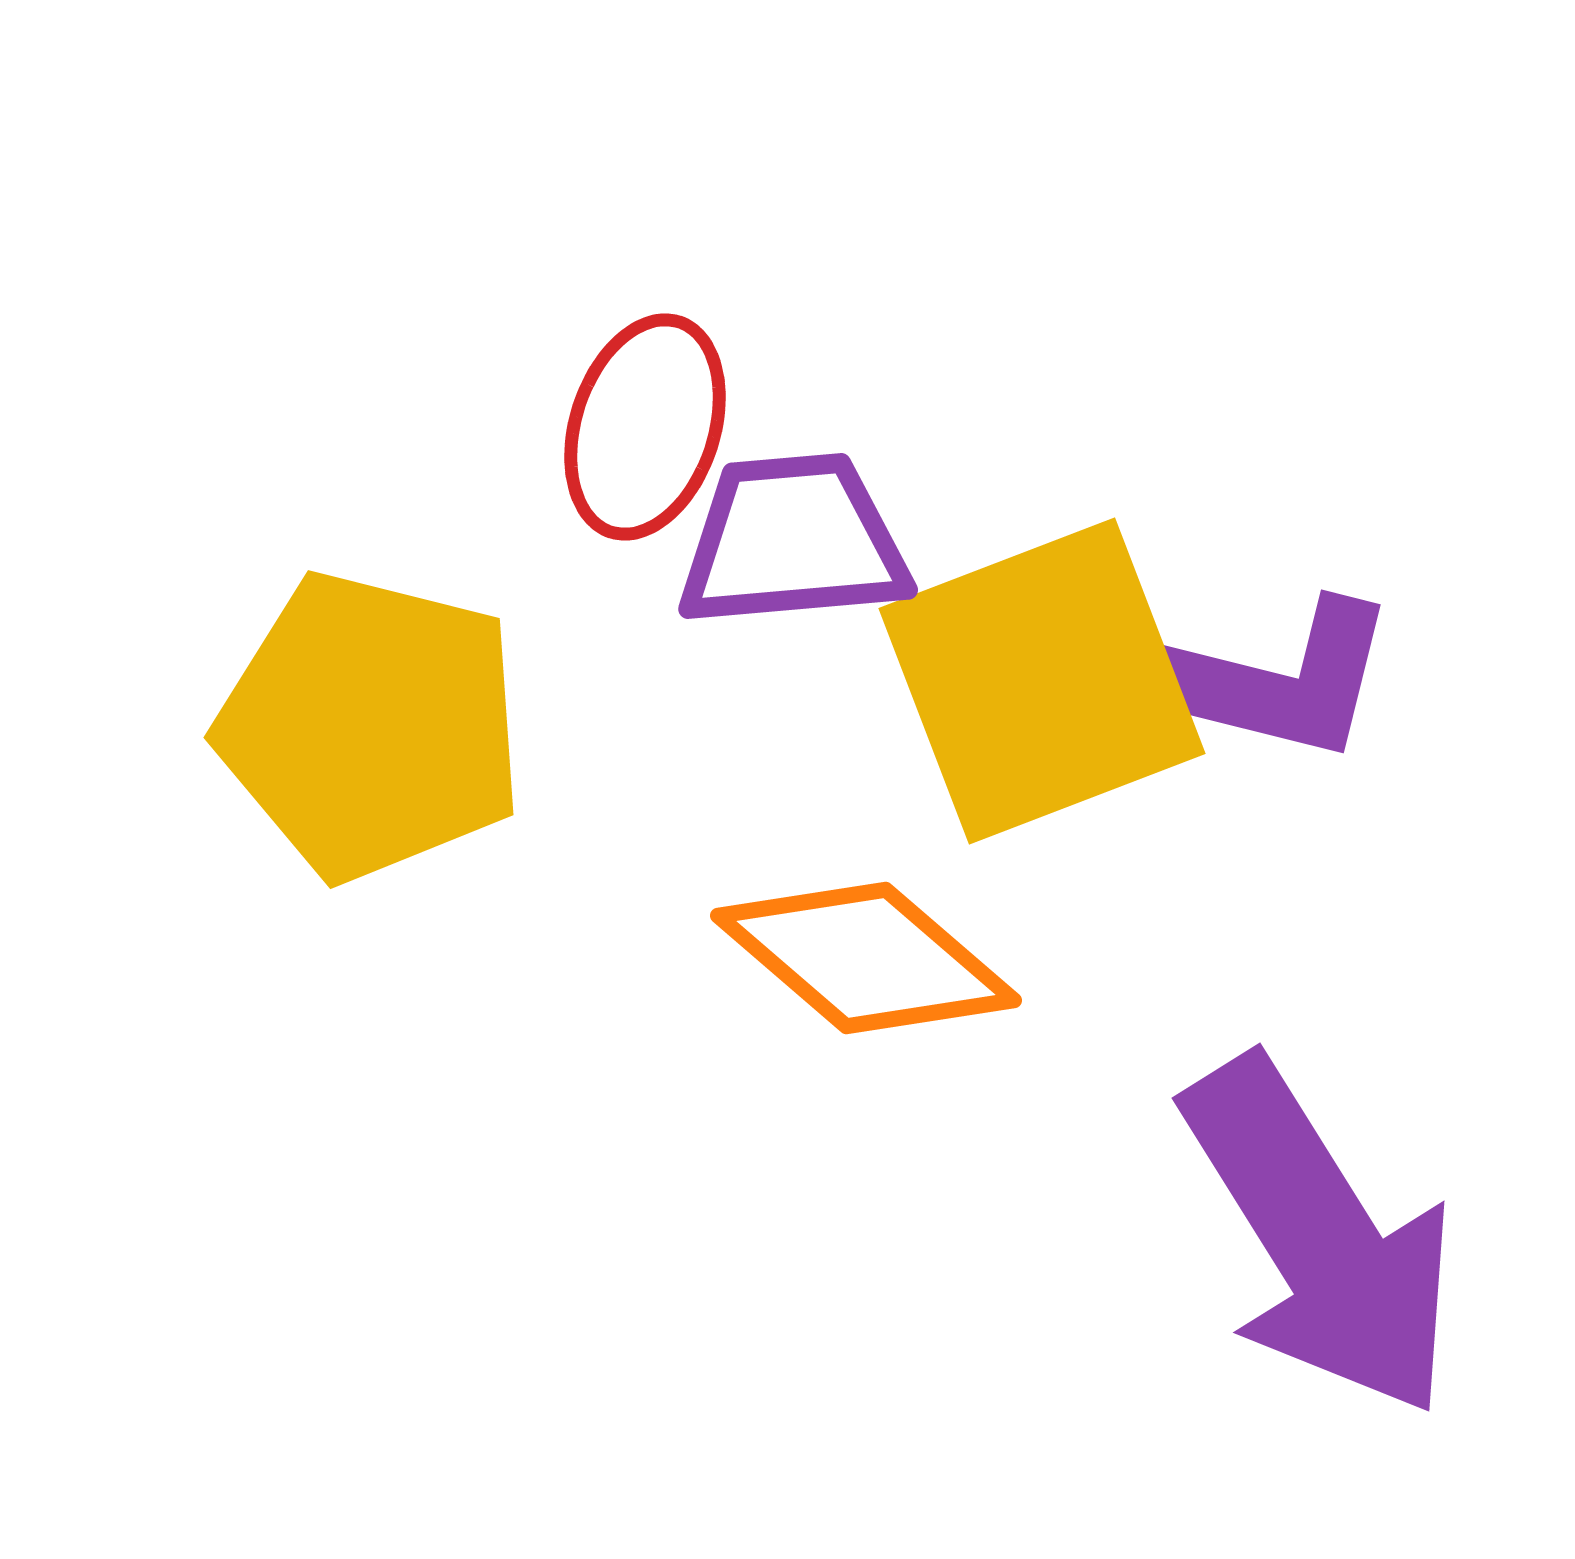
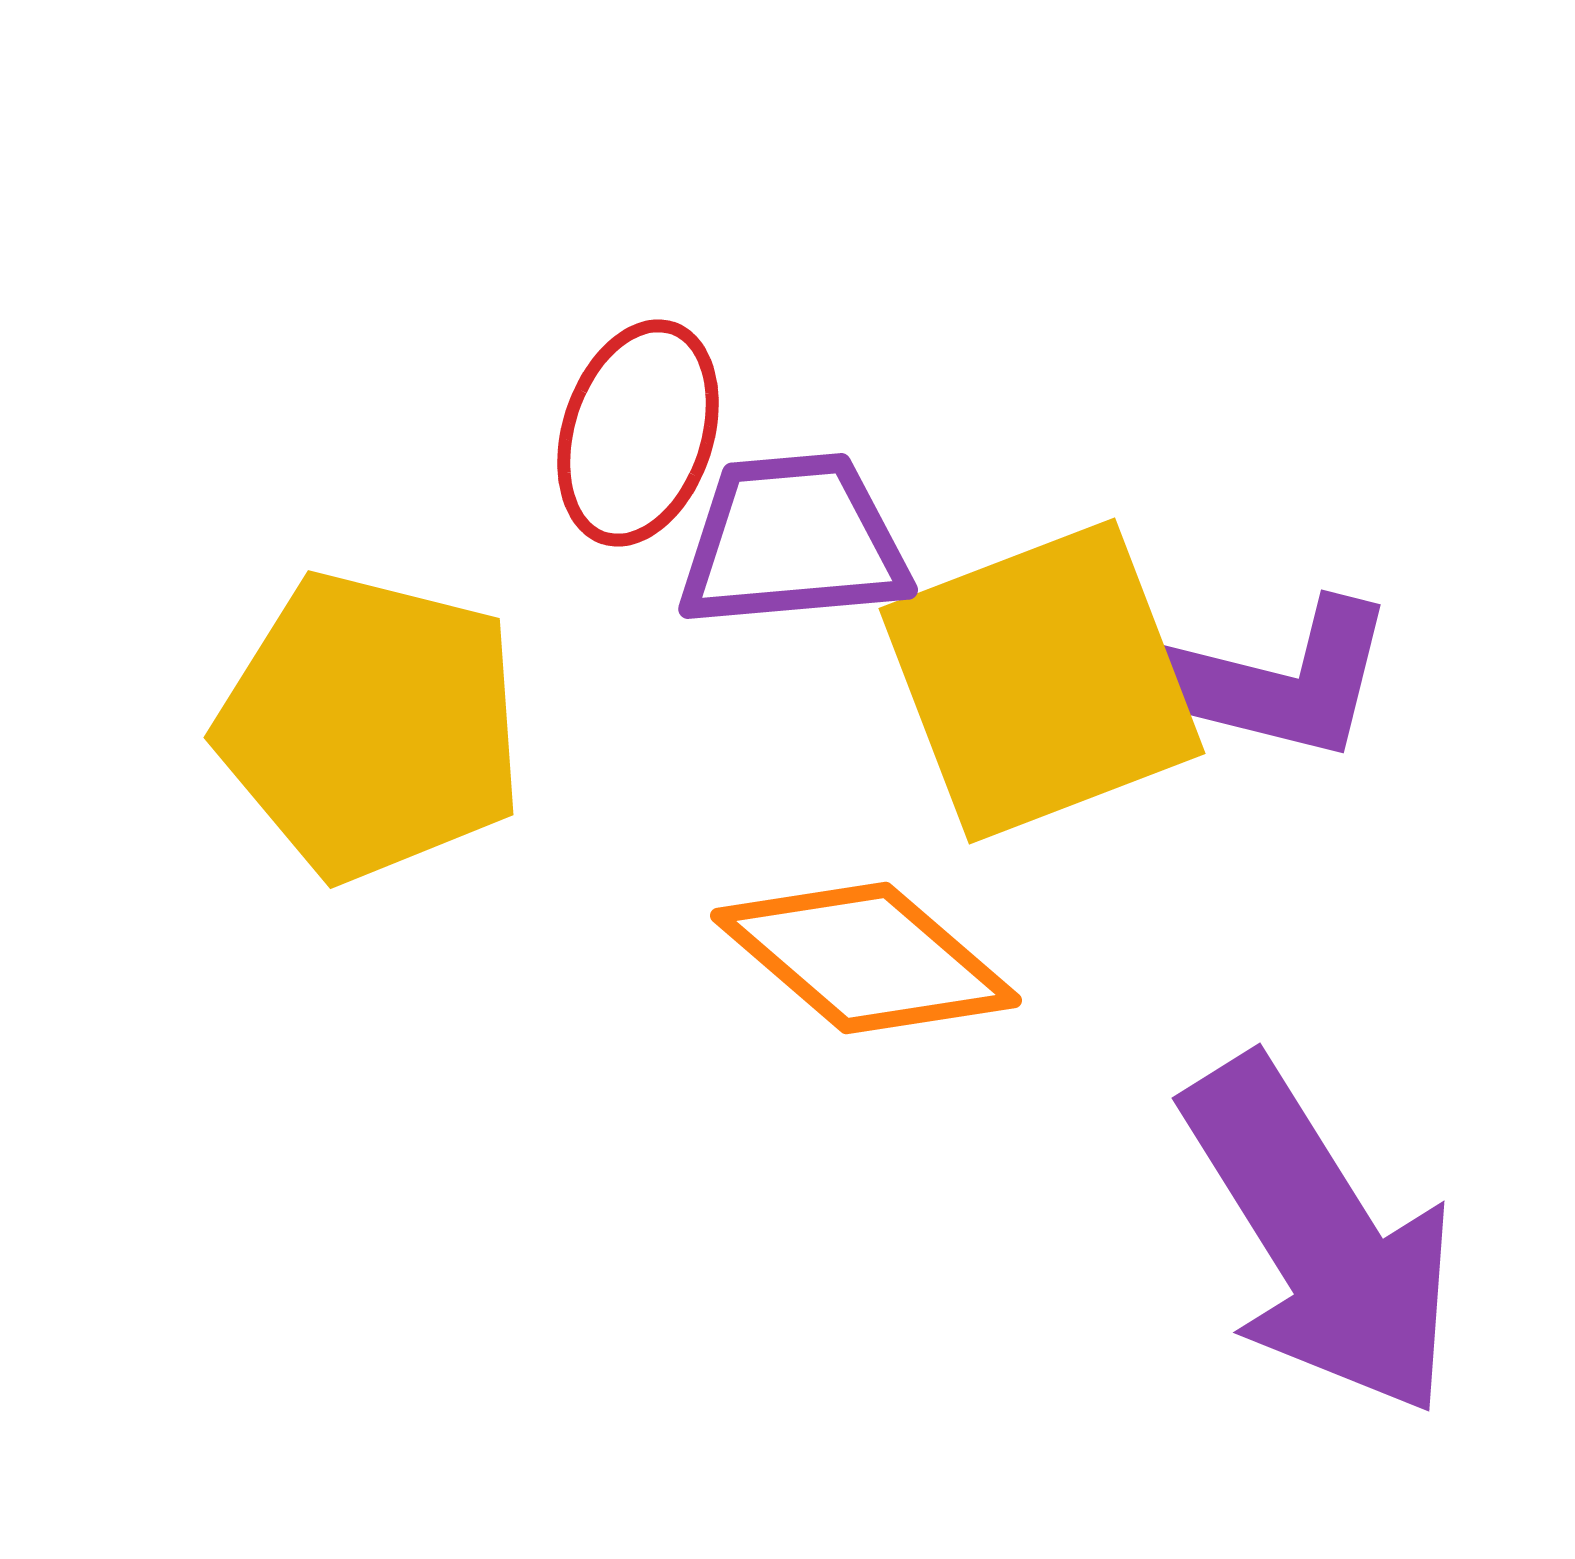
red ellipse: moved 7 px left, 6 px down
